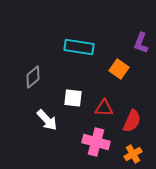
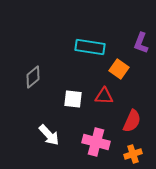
cyan rectangle: moved 11 px right
white square: moved 1 px down
red triangle: moved 12 px up
white arrow: moved 2 px right, 15 px down
orange cross: rotated 12 degrees clockwise
